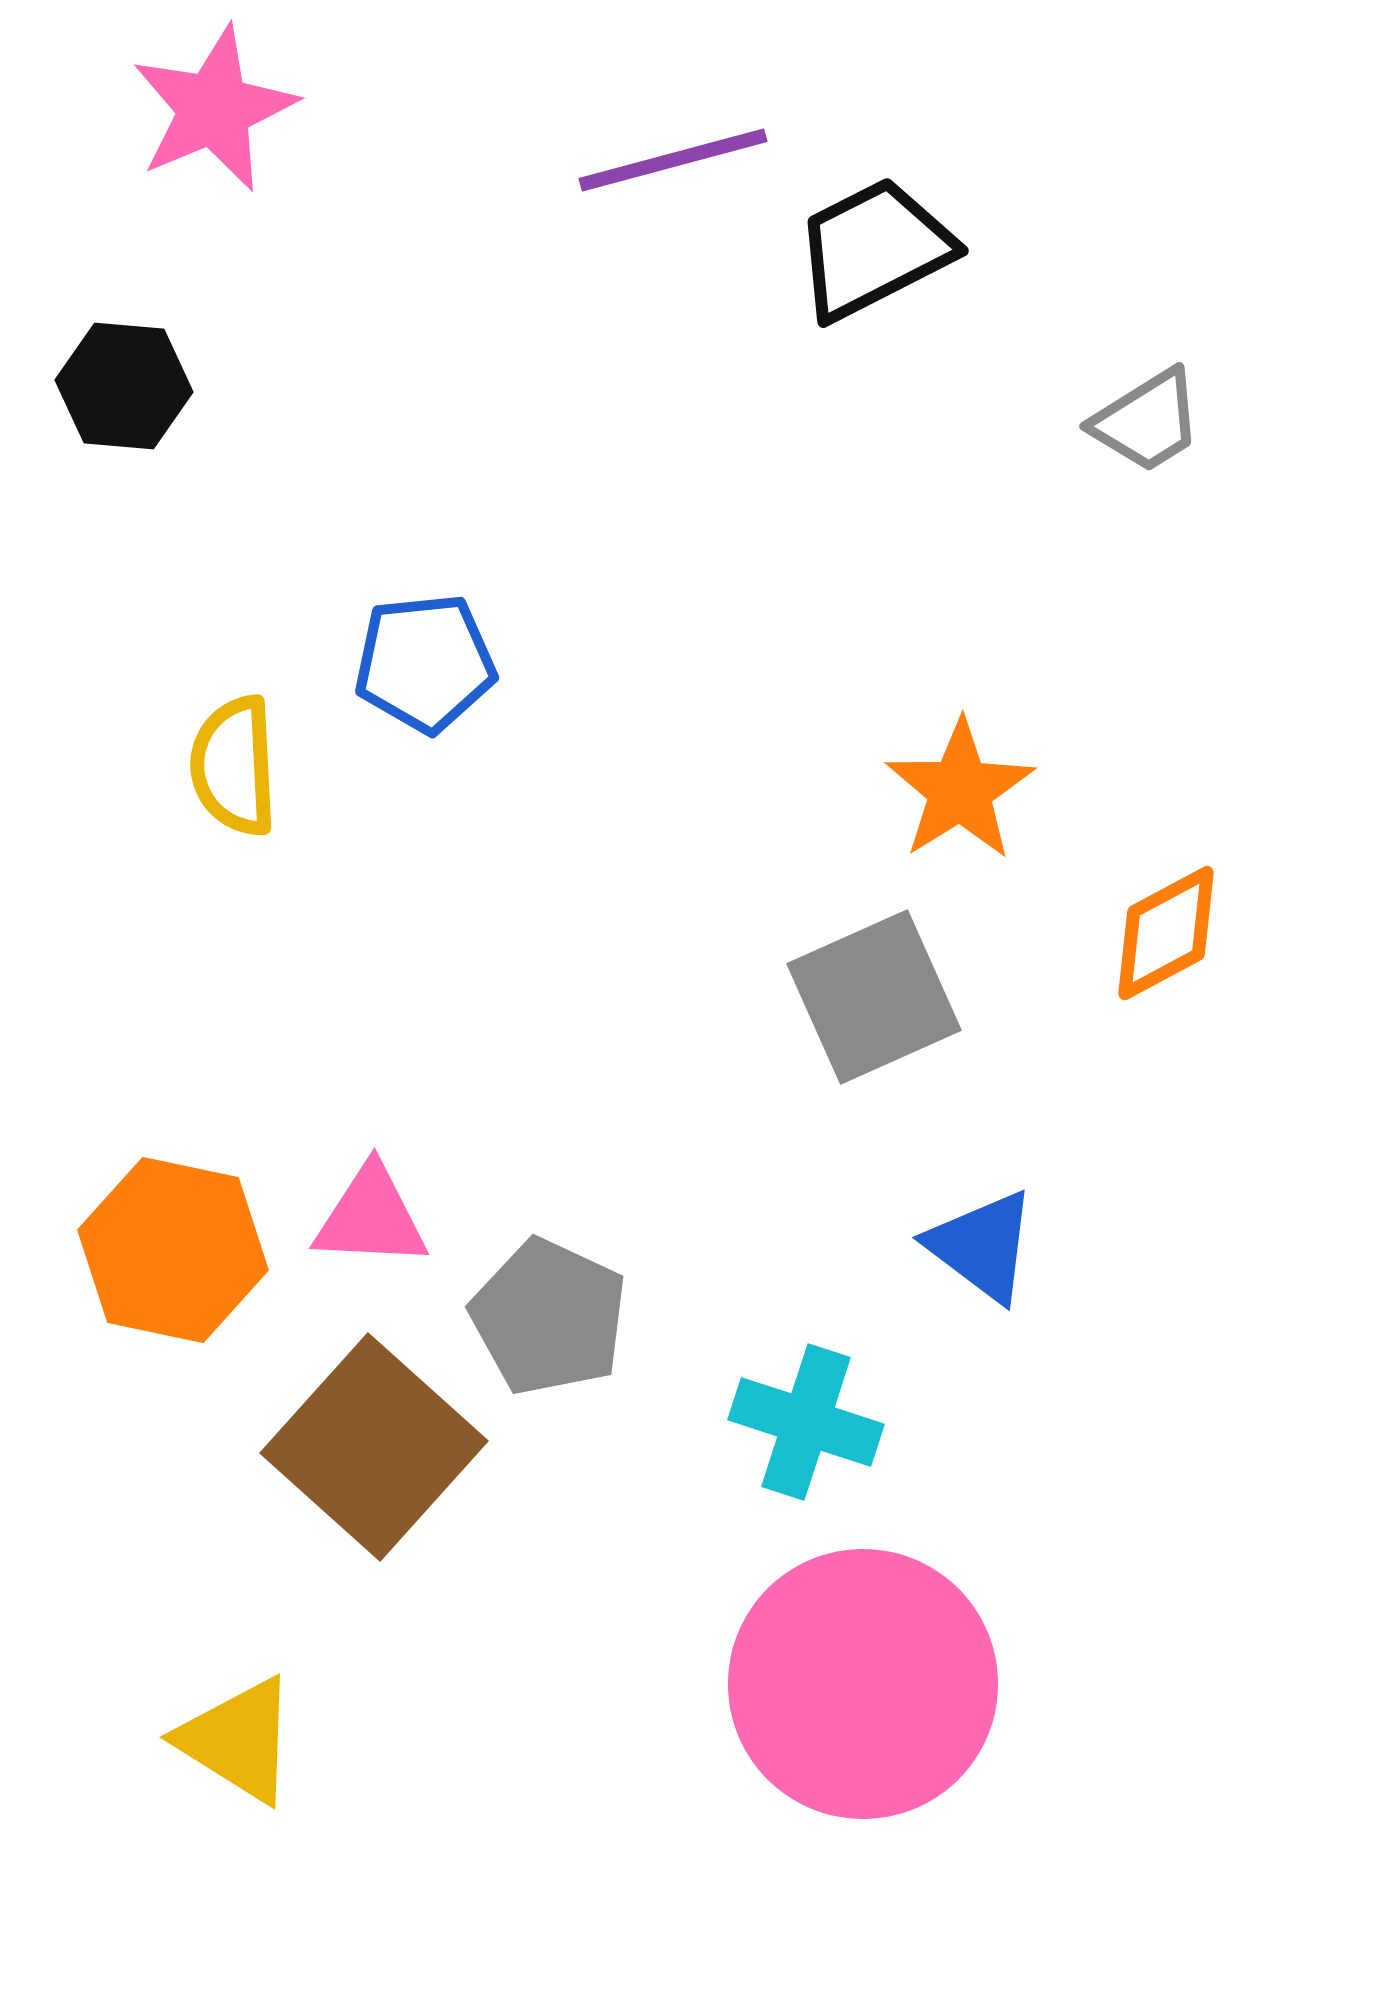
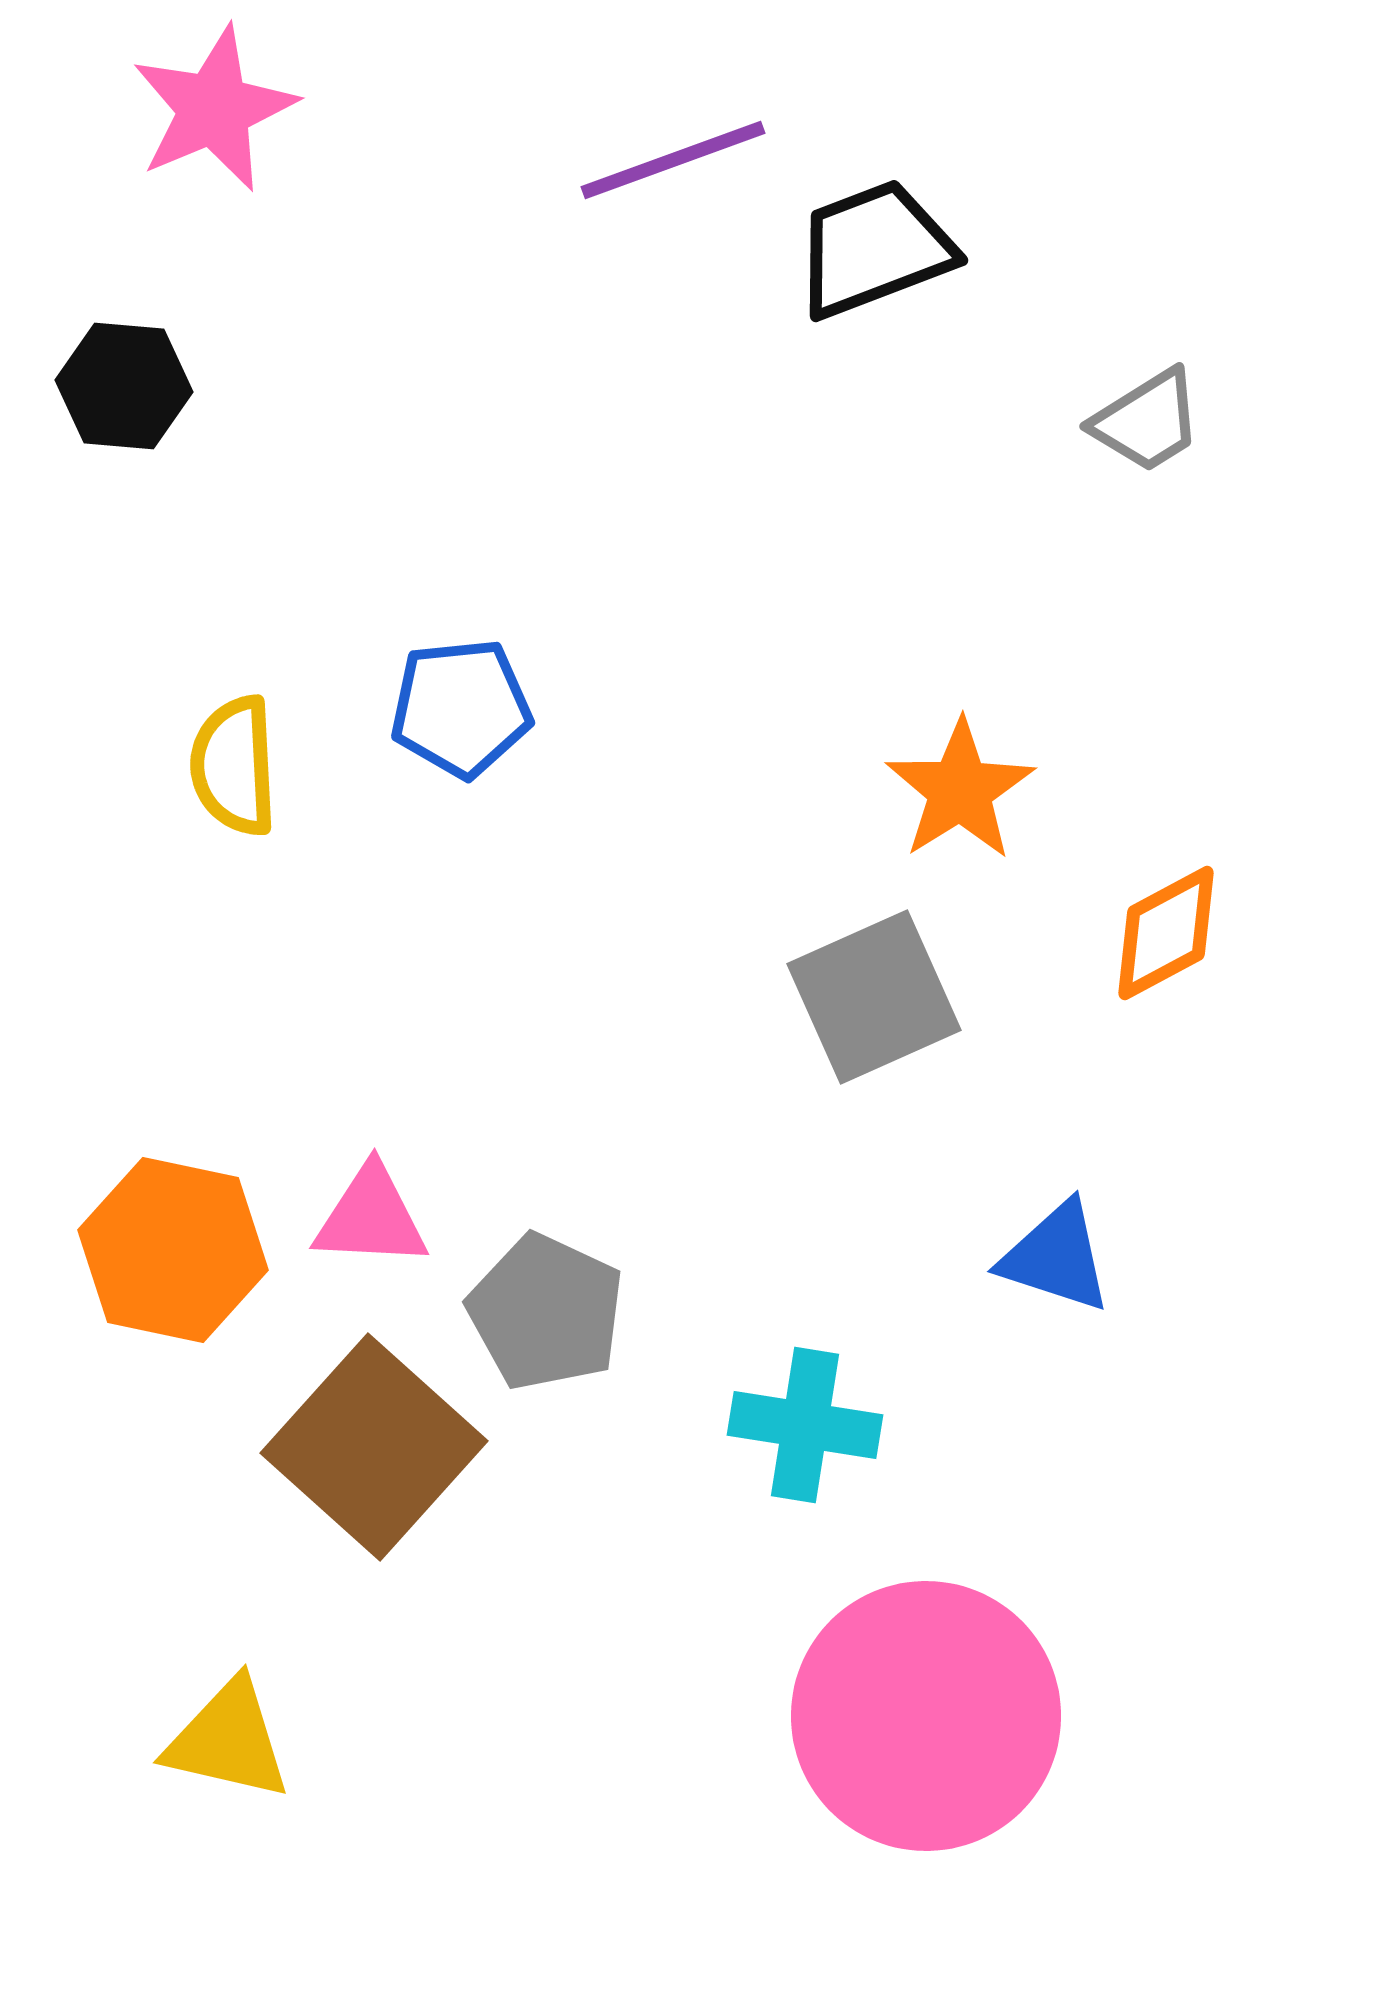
purple line: rotated 5 degrees counterclockwise
black trapezoid: rotated 6 degrees clockwise
blue pentagon: moved 36 px right, 45 px down
blue triangle: moved 74 px right, 11 px down; rotated 19 degrees counterclockwise
gray pentagon: moved 3 px left, 5 px up
cyan cross: moved 1 px left, 3 px down; rotated 9 degrees counterclockwise
pink circle: moved 63 px right, 32 px down
yellow triangle: moved 10 px left; rotated 19 degrees counterclockwise
